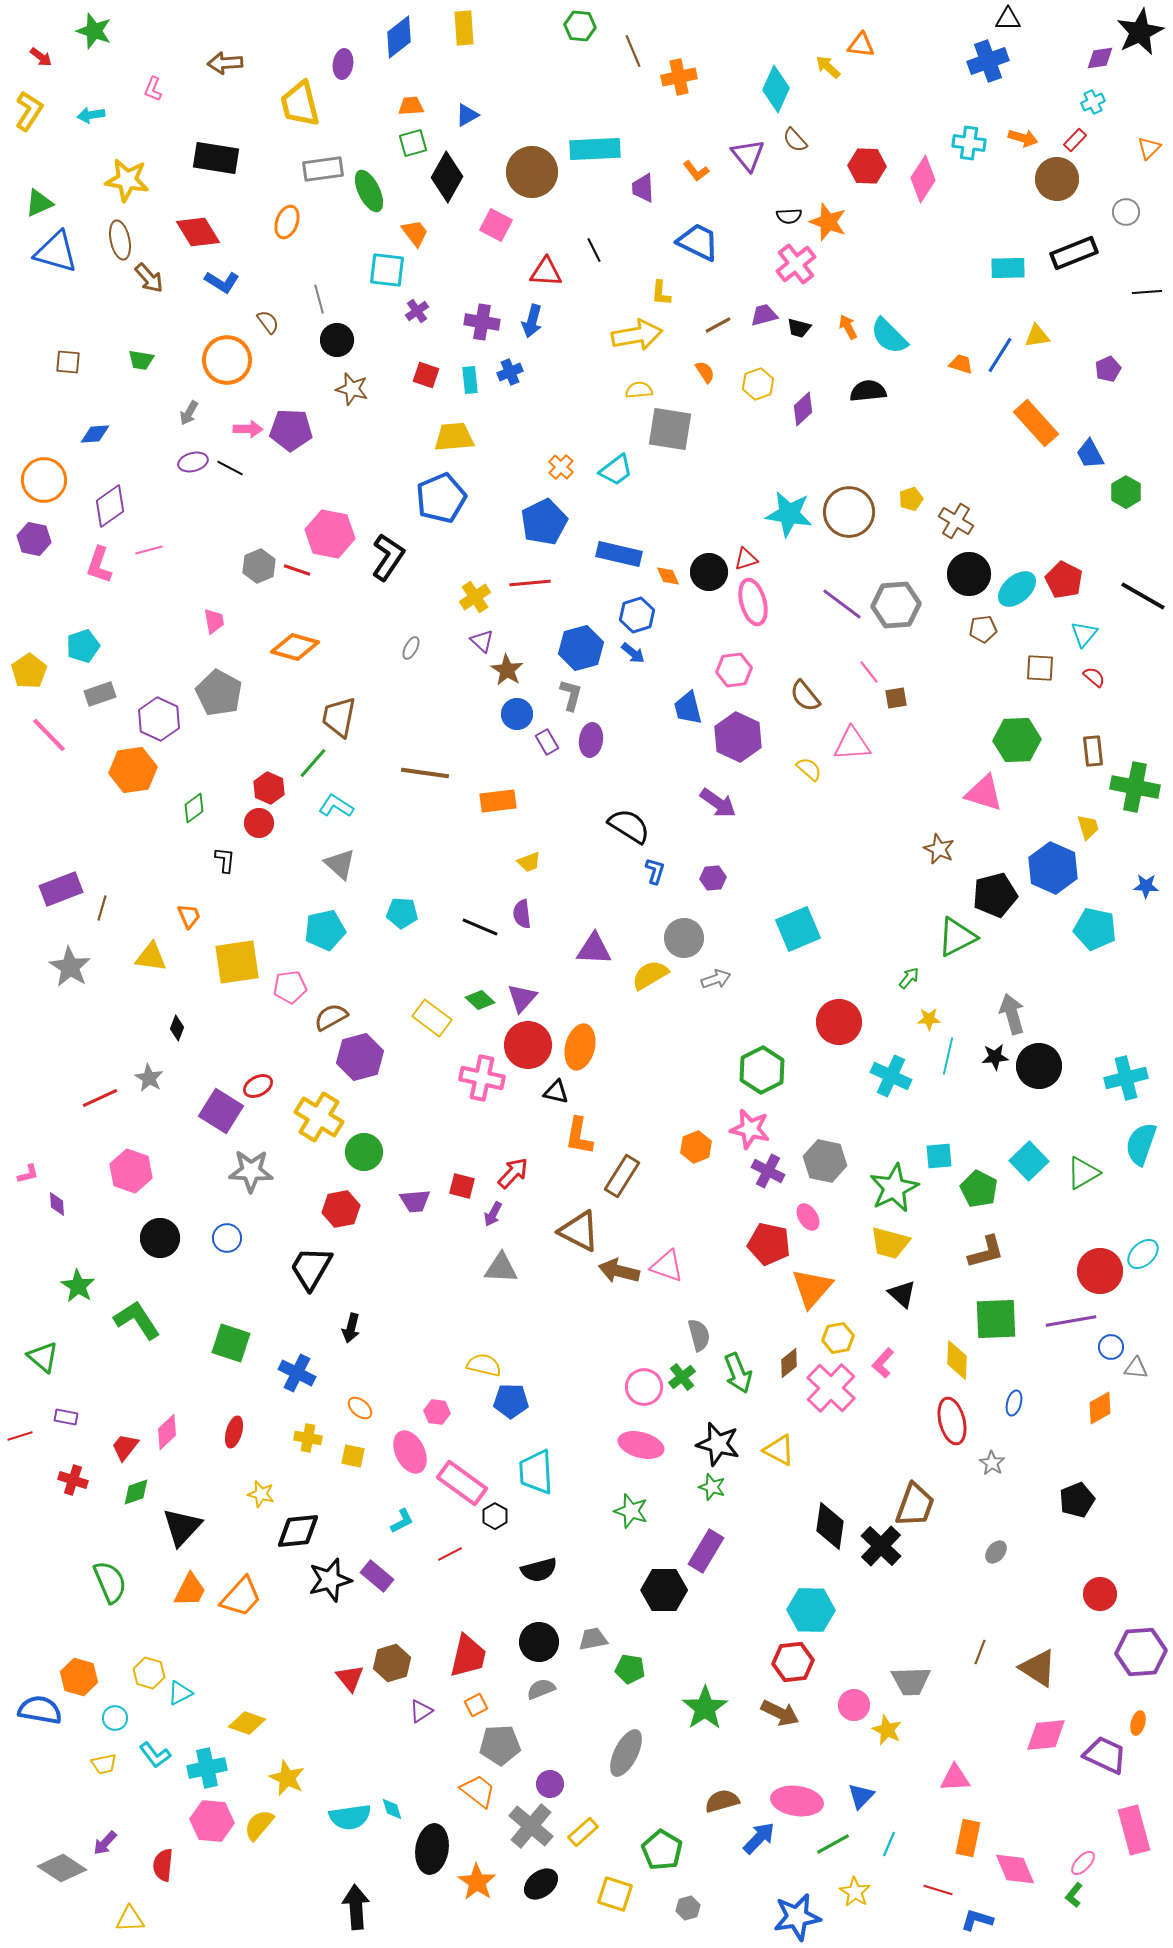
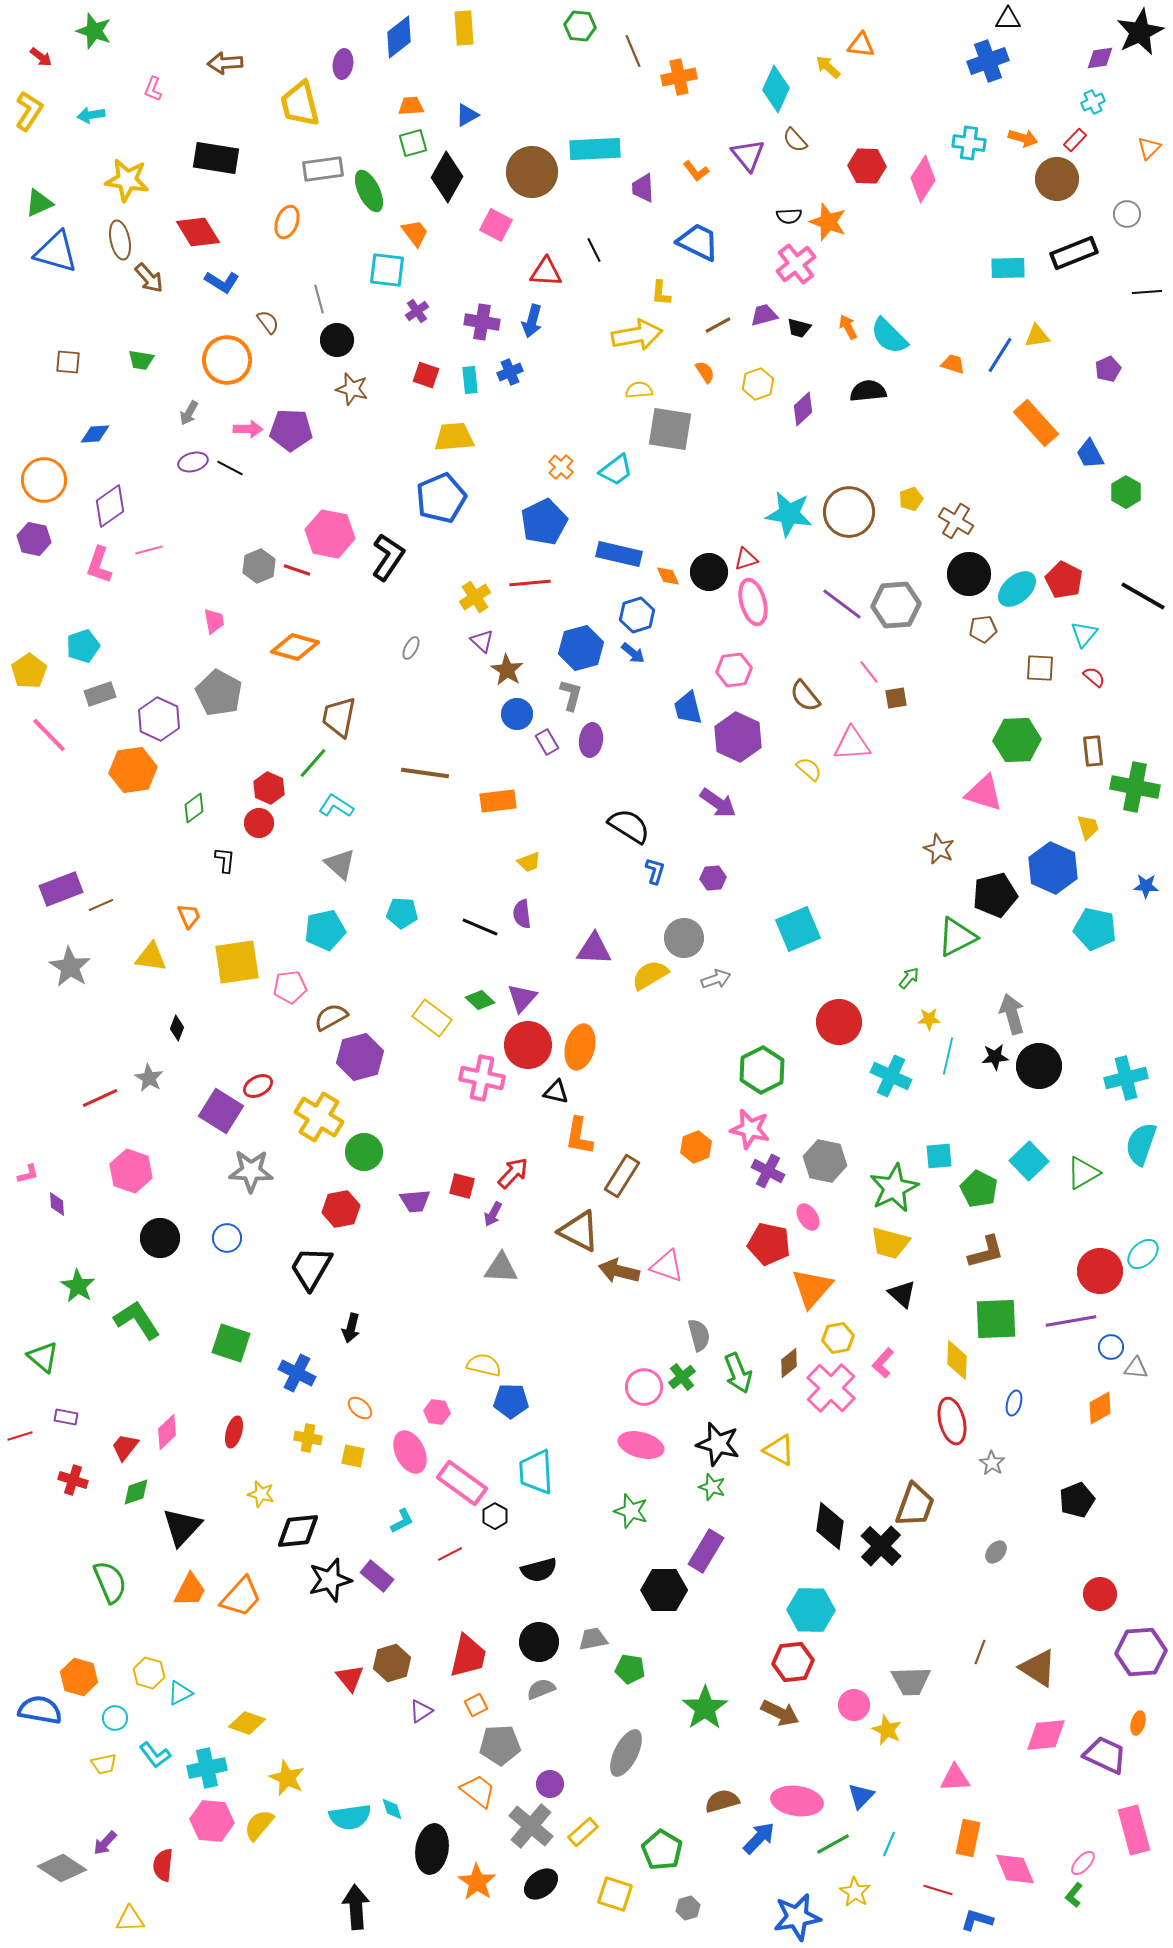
gray circle at (1126, 212): moved 1 px right, 2 px down
orange trapezoid at (961, 364): moved 8 px left
brown line at (102, 908): moved 1 px left, 3 px up; rotated 50 degrees clockwise
